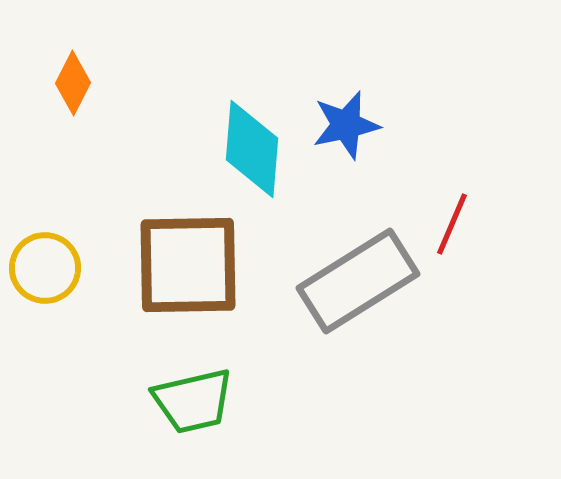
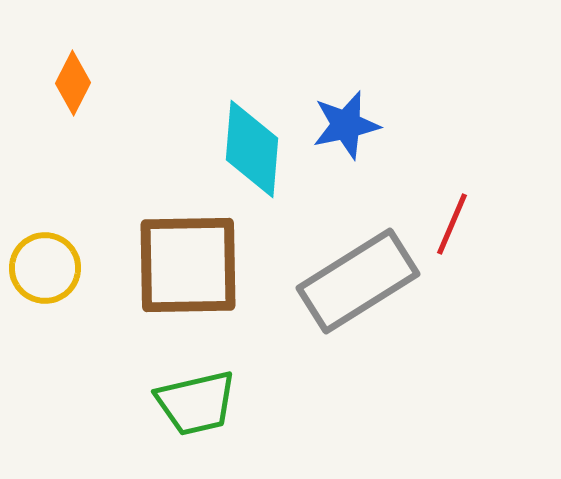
green trapezoid: moved 3 px right, 2 px down
